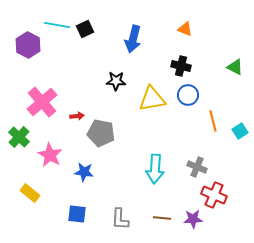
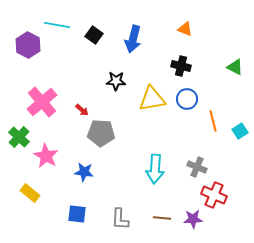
black square: moved 9 px right, 6 px down; rotated 30 degrees counterclockwise
blue circle: moved 1 px left, 4 px down
red arrow: moved 5 px right, 6 px up; rotated 48 degrees clockwise
gray pentagon: rotated 8 degrees counterclockwise
pink star: moved 4 px left, 1 px down
